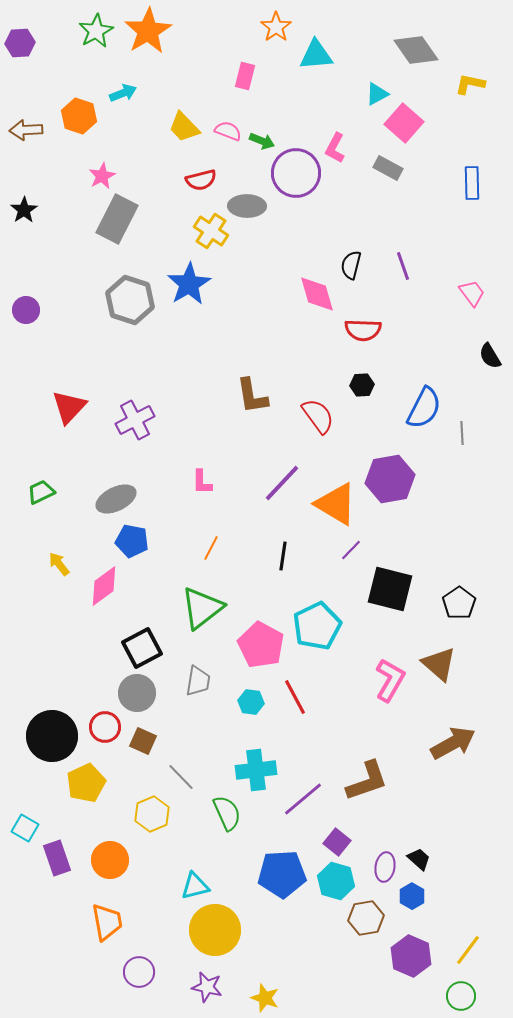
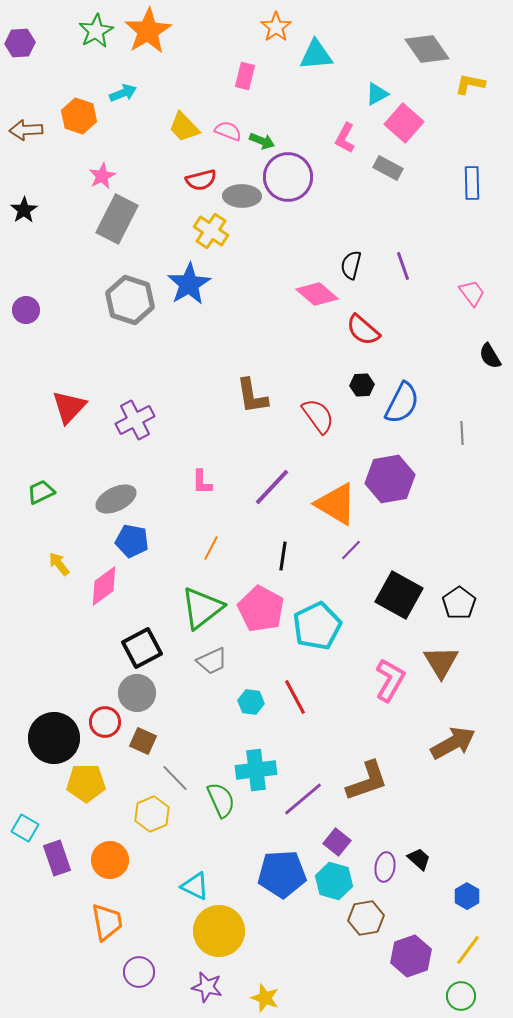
gray diamond at (416, 50): moved 11 px right, 1 px up
pink L-shape at (335, 148): moved 10 px right, 10 px up
purple circle at (296, 173): moved 8 px left, 4 px down
gray ellipse at (247, 206): moved 5 px left, 10 px up
pink diamond at (317, 294): rotated 33 degrees counterclockwise
red semicircle at (363, 330): rotated 39 degrees clockwise
blue semicircle at (424, 408): moved 22 px left, 5 px up
purple line at (282, 483): moved 10 px left, 4 px down
black square at (390, 589): moved 9 px right, 6 px down; rotated 15 degrees clockwise
pink pentagon at (261, 645): moved 36 px up
brown triangle at (439, 664): moved 2 px right, 2 px up; rotated 18 degrees clockwise
gray trapezoid at (198, 681): moved 14 px right, 20 px up; rotated 56 degrees clockwise
red circle at (105, 727): moved 5 px up
black circle at (52, 736): moved 2 px right, 2 px down
gray line at (181, 777): moved 6 px left, 1 px down
yellow pentagon at (86, 783): rotated 24 degrees clockwise
green semicircle at (227, 813): moved 6 px left, 13 px up
cyan hexagon at (336, 881): moved 2 px left
cyan triangle at (195, 886): rotated 40 degrees clockwise
blue hexagon at (412, 896): moved 55 px right
yellow circle at (215, 930): moved 4 px right, 1 px down
purple hexagon at (411, 956): rotated 18 degrees clockwise
